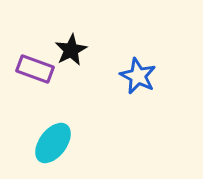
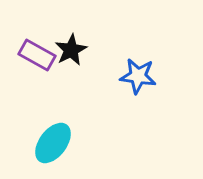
purple rectangle: moved 2 px right, 14 px up; rotated 9 degrees clockwise
blue star: rotated 18 degrees counterclockwise
